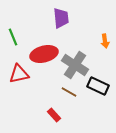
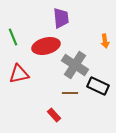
red ellipse: moved 2 px right, 8 px up
brown line: moved 1 px right, 1 px down; rotated 28 degrees counterclockwise
